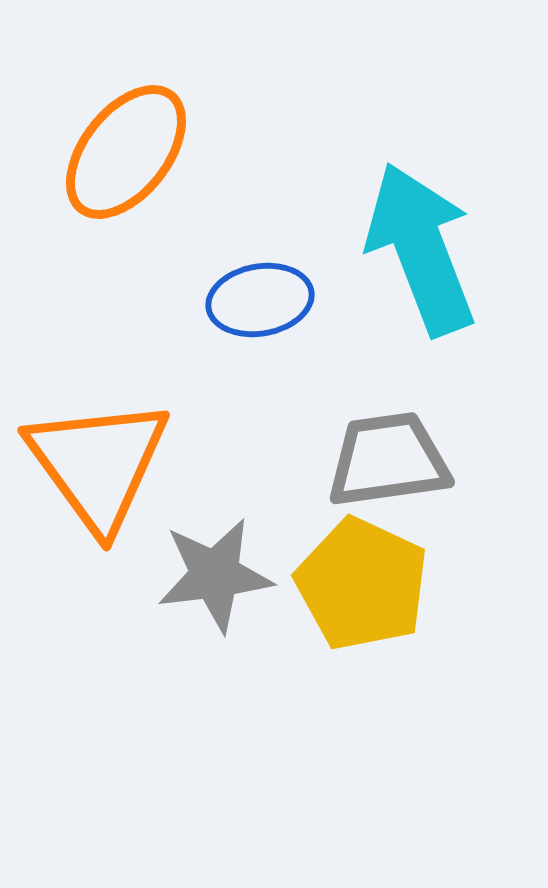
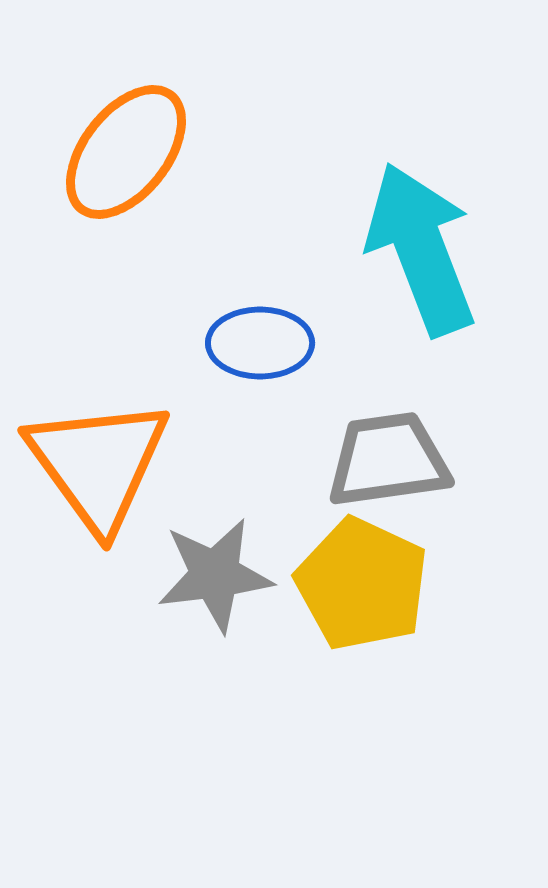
blue ellipse: moved 43 px down; rotated 10 degrees clockwise
